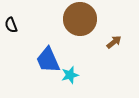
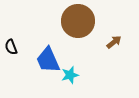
brown circle: moved 2 px left, 2 px down
black semicircle: moved 22 px down
